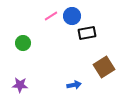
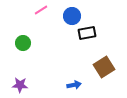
pink line: moved 10 px left, 6 px up
